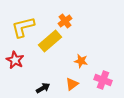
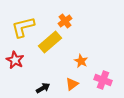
yellow rectangle: moved 1 px down
orange star: rotated 16 degrees clockwise
